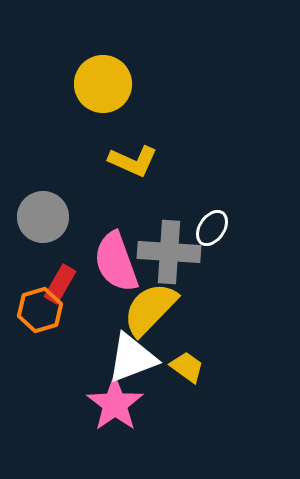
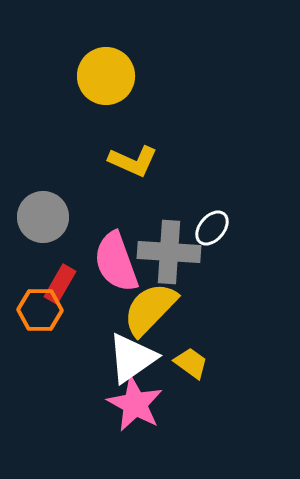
yellow circle: moved 3 px right, 8 px up
white ellipse: rotated 6 degrees clockwise
orange hexagon: rotated 18 degrees clockwise
white triangle: rotated 14 degrees counterclockwise
yellow trapezoid: moved 4 px right, 4 px up
pink star: moved 20 px right; rotated 8 degrees counterclockwise
